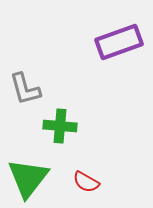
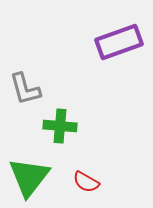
green triangle: moved 1 px right, 1 px up
